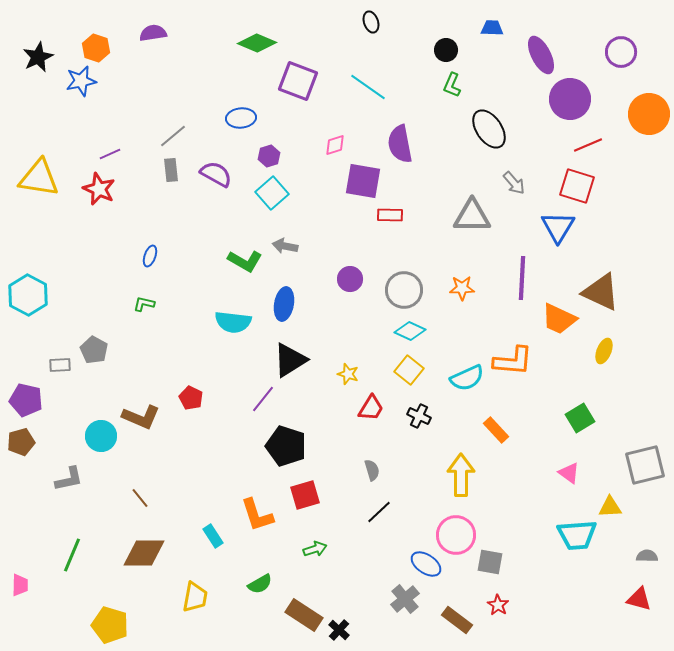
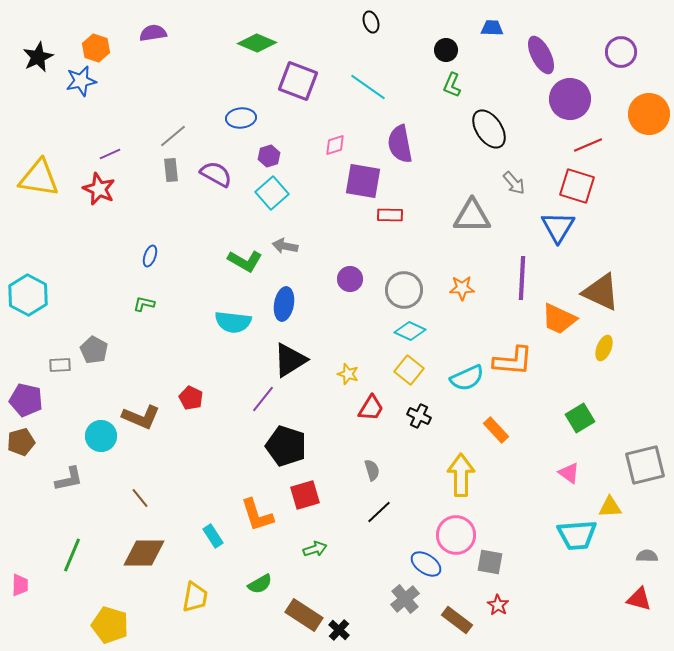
yellow ellipse at (604, 351): moved 3 px up
